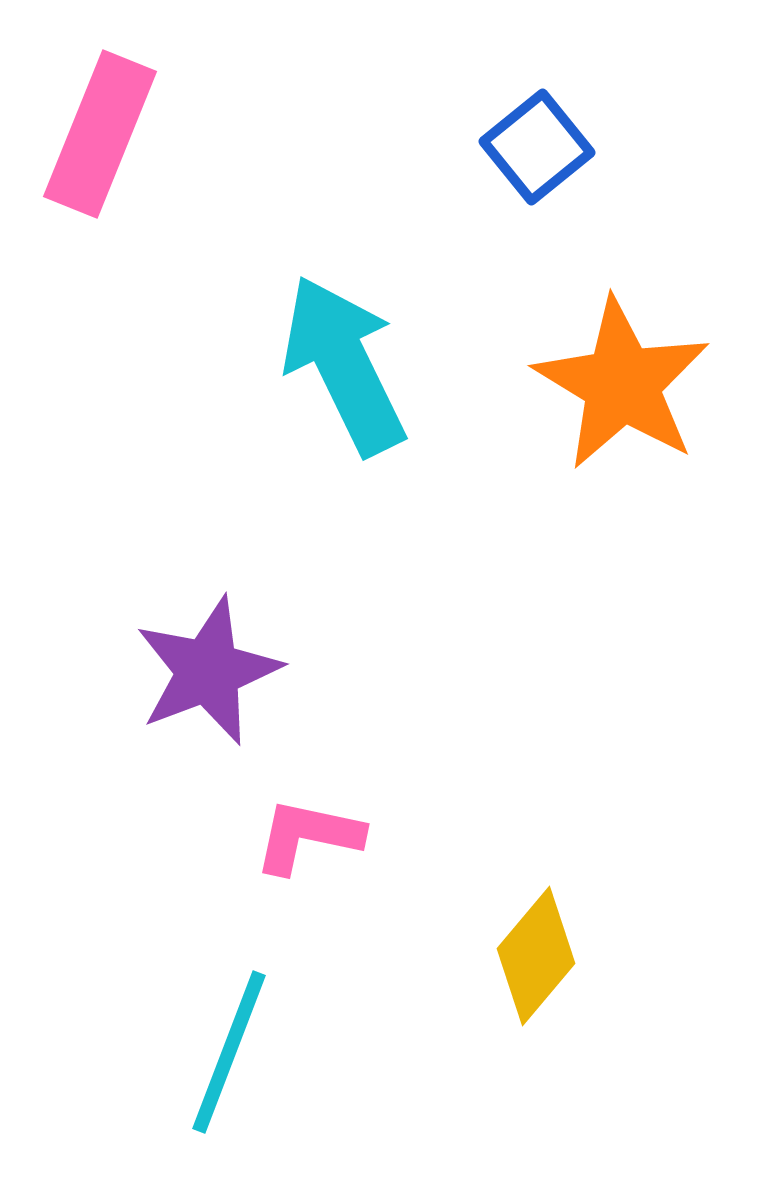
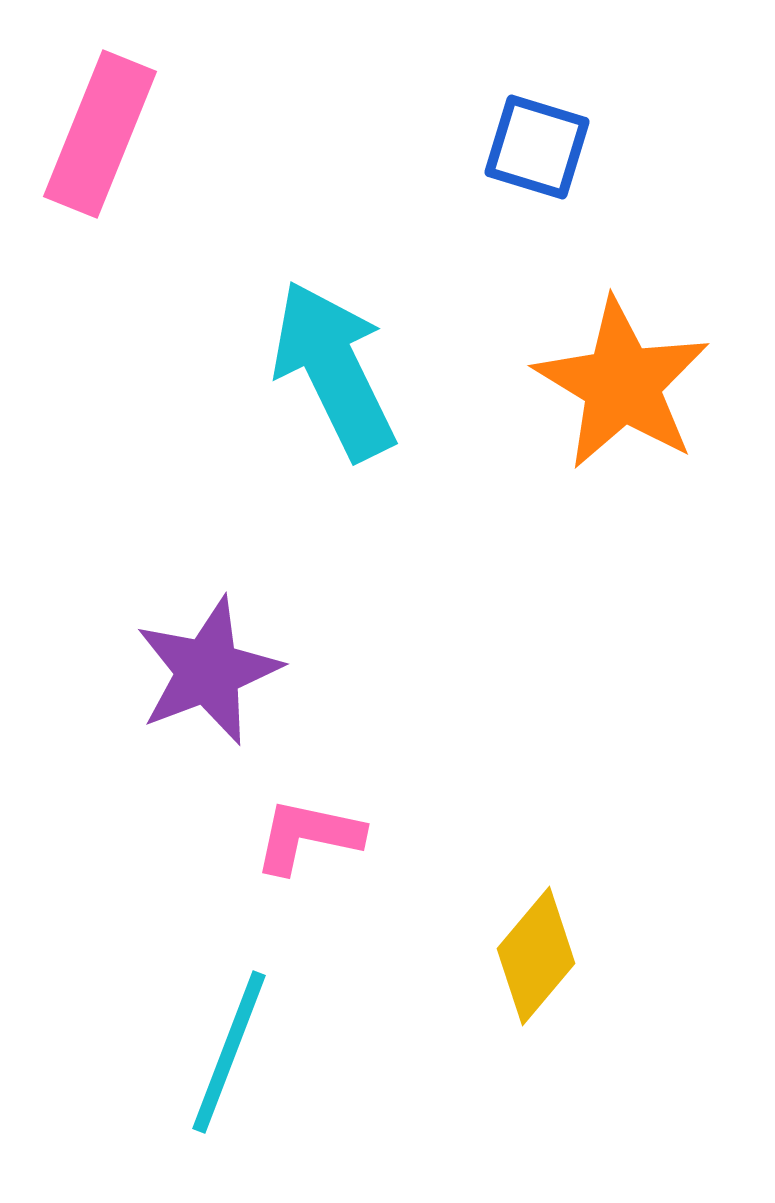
blue square: rotated 34 degrees counterclockwise
cyan arrow: moved 10 px left, 5 px down
